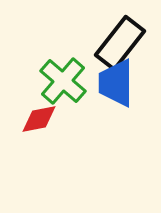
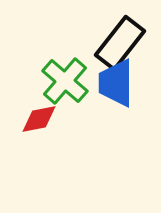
green cross: moved 2 px right
